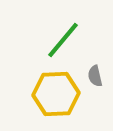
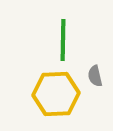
green line: rotated 39 degrees counterclockwise
